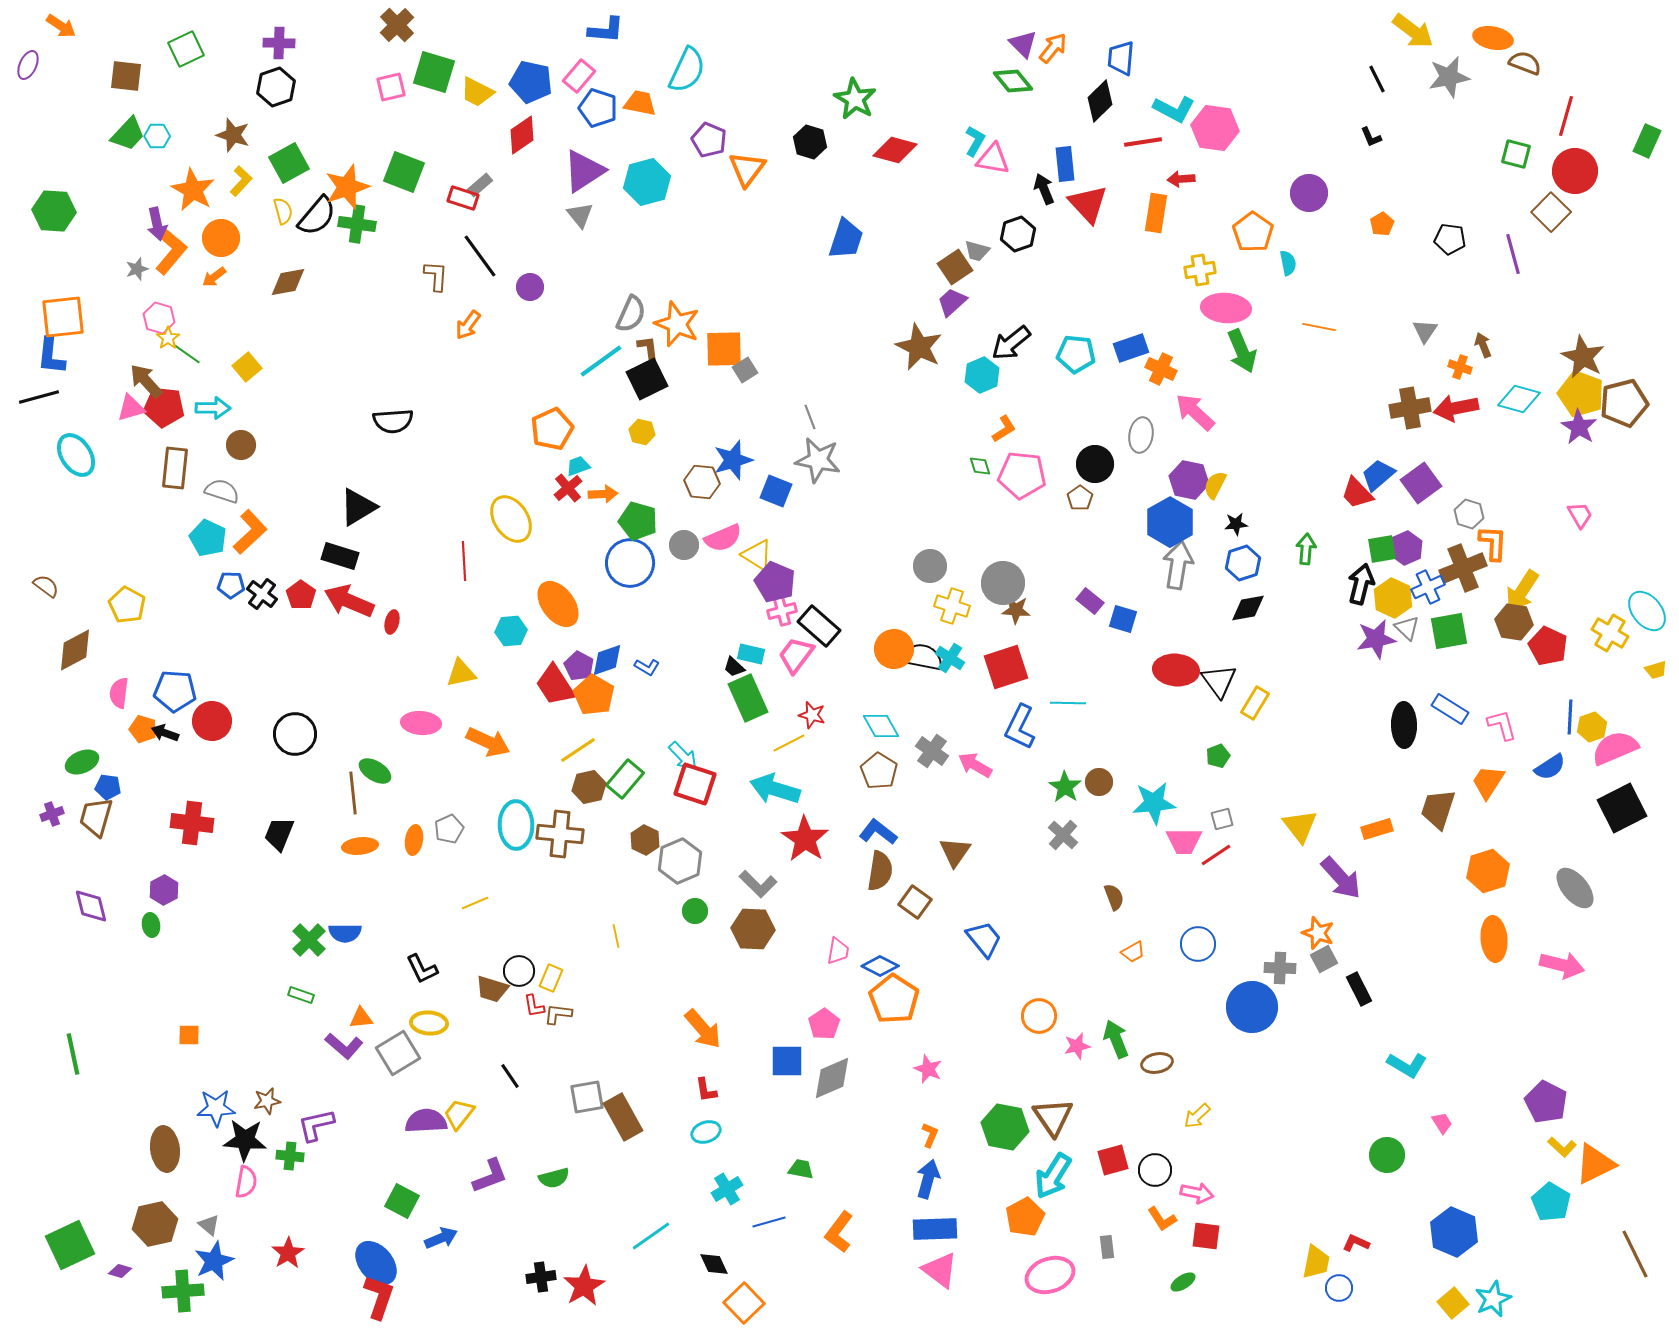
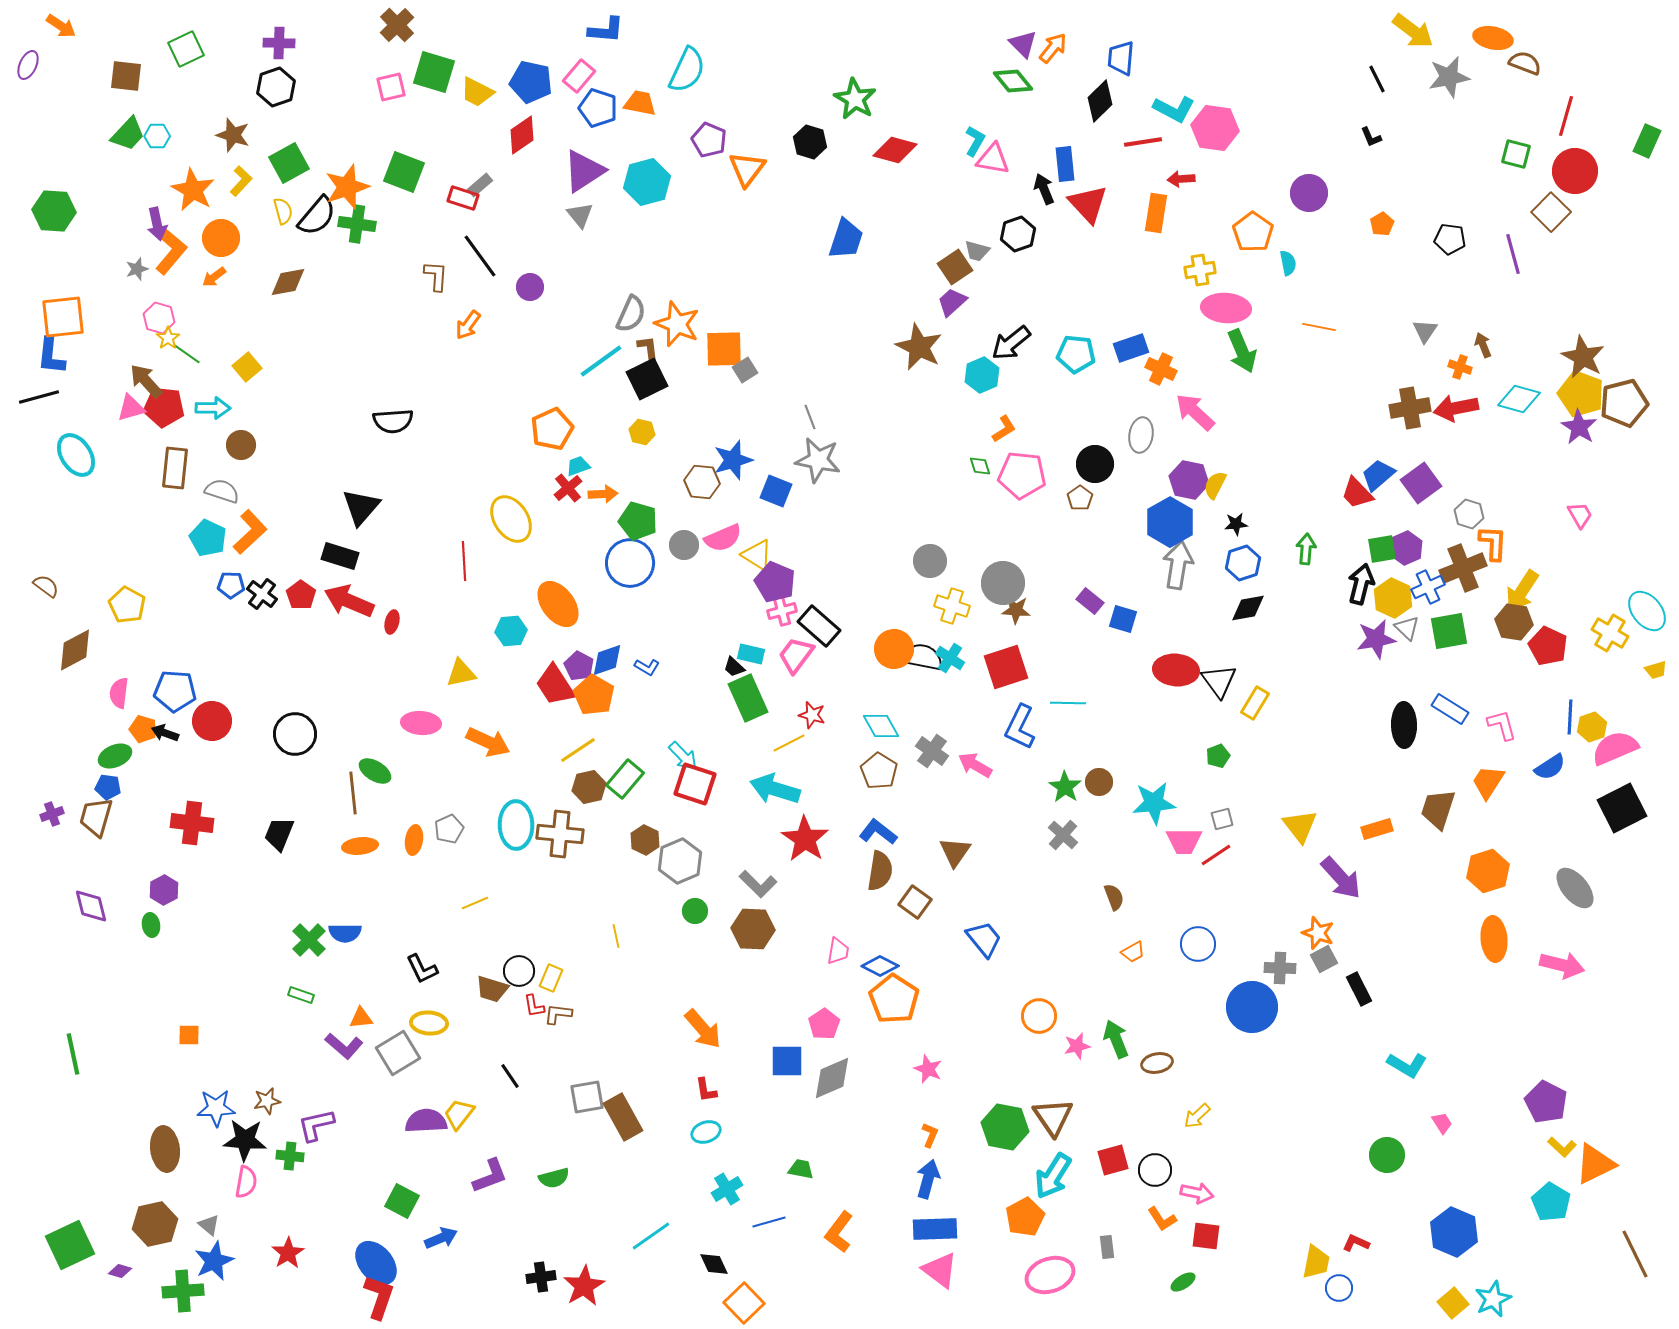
black triangle at (358, 507): moved 3 px right; rotated 18 degrees counterclockwise
gray circle at (930, 566): moved 5 px up
green ellipse at (82, 762): moved 33 px right, 6 px up
